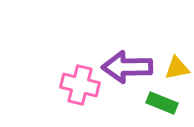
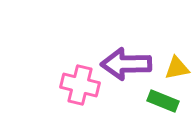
purple arrow: moved 1 px left, 3 px up
green rectangle: moved 1 px right, 2 px up
